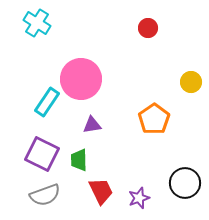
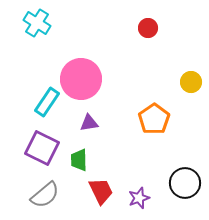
purple triangle: moved 3 px left, 2 px up
purple square: moved 6 px up
gray semicircle: rotated 20 degrees counterclockwise
